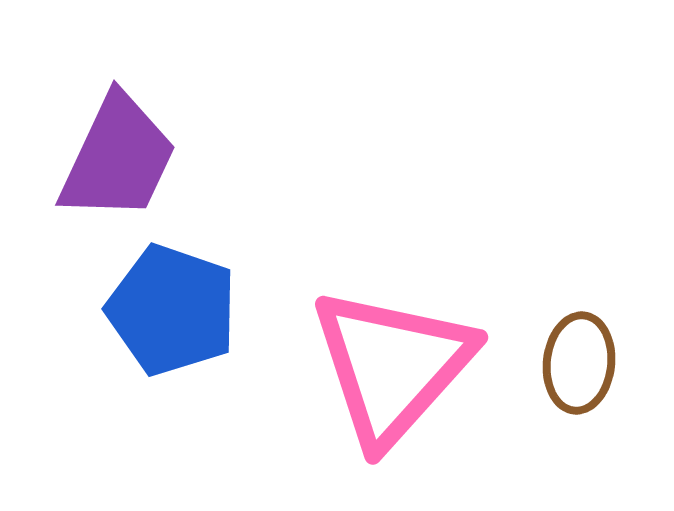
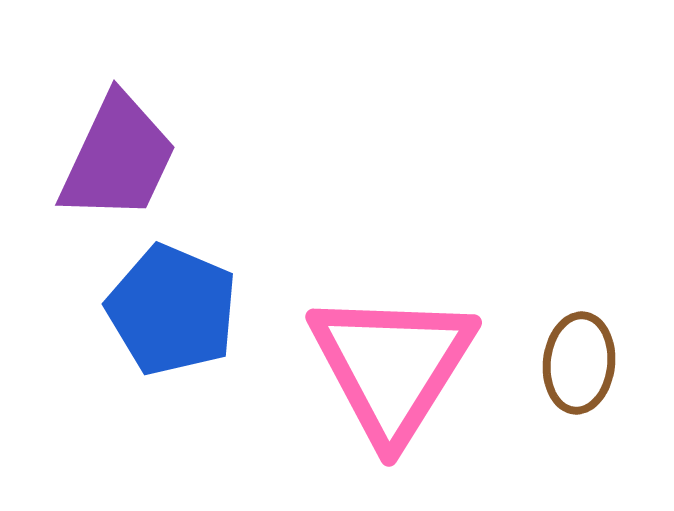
blue pentagon: rotated 4 degrees clockwise
pink triangle: rotated 10 degrees counterclockwise
